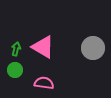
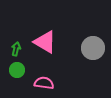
pink triangle: moved 2 px right, 5 px up
green circle: moved 2 px right
